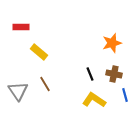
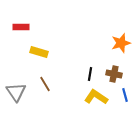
orange star: moved 9 px right
yellow rectangle: rotated 24 degrees counterclockwise
black line: rotated 32 degrees clockwise
gray triangle: moved 2 px left, 1 px down
yellow L-shape: moved 2 px right, 3 px up
